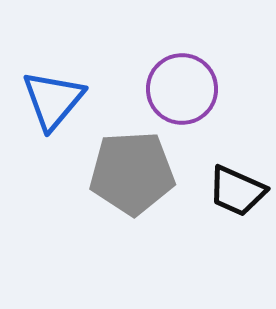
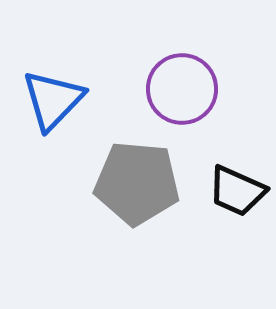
blue triangle: rotated 4 degrees clockwise
gray pentagon: moved 5 px right, 10 px down; rotated 8 degrees clockwise
